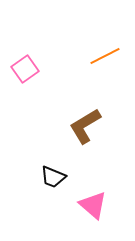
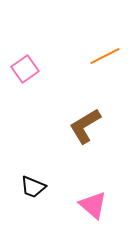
black trapezoid: moved 20 px left, 10 px down
